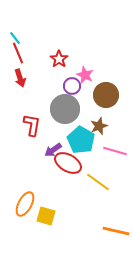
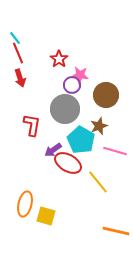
pink star: moved 5 px left; rotated 18 degrees counterclockwise
purple circle: moved 1 px up
yellow line: rotated 15 degrees clockwise
orange ellipse: rotated 15 degrees counterclockwise
